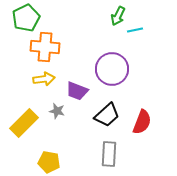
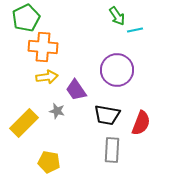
green arrow: moved 1 px left; rotated 60 degrees counterclockwise
orange cross: moved 2 px left
purple circle: moved 5 px right, 1 px down
yellow arrow: moved 3 px right, 2 px up
purple trapezoid: moved 1 px left, 1 px up; rotated 35 degrees clockwise
black trapezoid: rotated 52 degrees clockwise
red semicircle: moved 1 px left, 1 px down
gray rectangle: moved 3 px right, 4 px up
